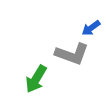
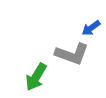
green arrow: moved 2 px up
